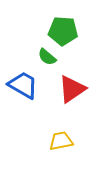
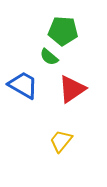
green semicircle: moved 2 px right
yellow trapezoid: rotated 40 degrees counterclockwise
